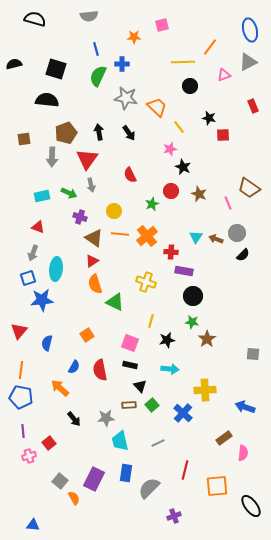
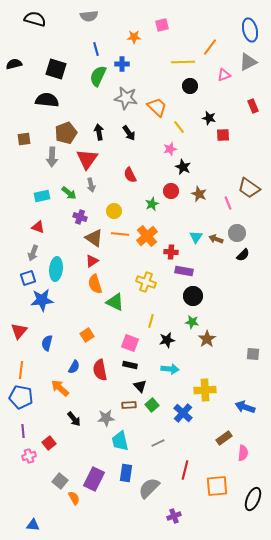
green arrow at (69, 193): rotated 14 degrees clockwise
black ellipse at (251, 506): moved 2 px right, 7 px up; rotated 60 degrees clockwise
